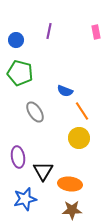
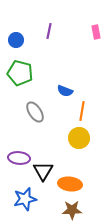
orange line: rotated 42 degrees clockwise
purple ellipse: moved 1 px right, 1 px down; rotated 75 degrees counterclockwise
